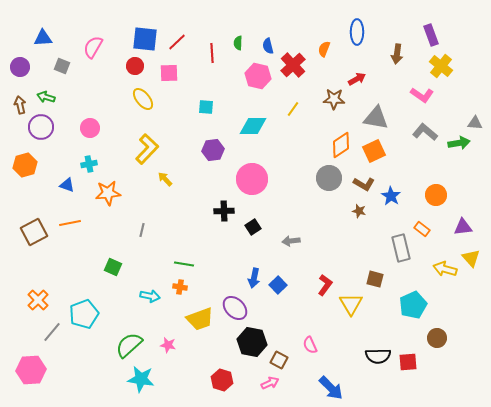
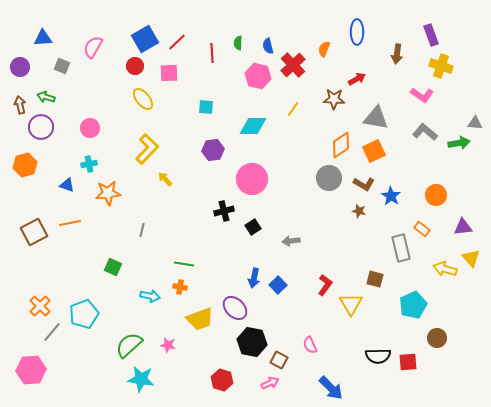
blue square at (145, 39): rotated 36 degrees counterclockwise
yellow cross at (441, 66): rotated 20 degrees counterclockwise
black cross at (224, 211): rotated 12 degrees counterclockwise
orange cross at (38, 300): moved 2 px right, 6 px down
